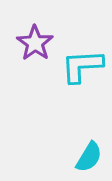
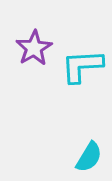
purple star: moved 1 px left, 5 px down; rotated 6 degrees clockwise
